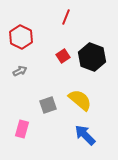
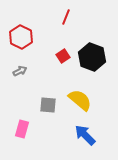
gray square: rotated 24 degrees clockwise
